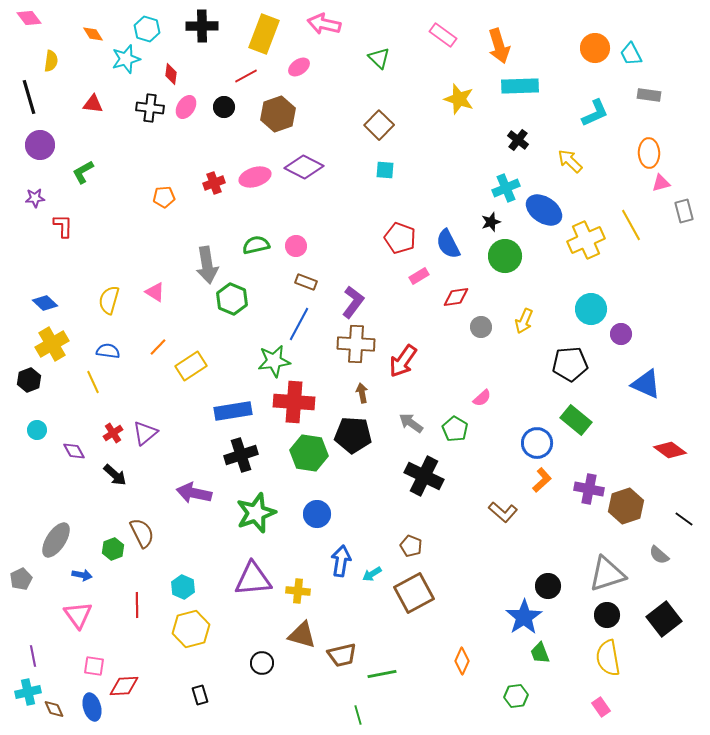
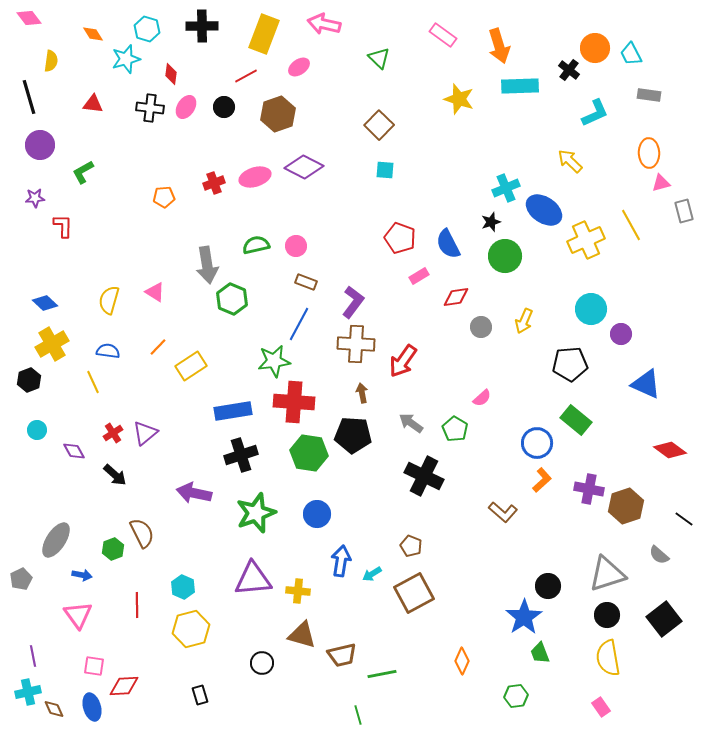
black cross at (518, 140): moved 51 px right, 70 px up
